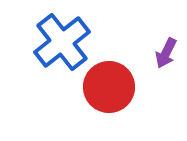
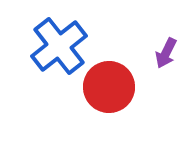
blue cross: moved 3 px left, 4 px down
